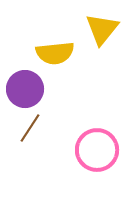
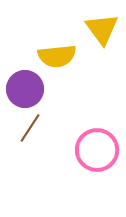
yellow triangle: rotated 15 degrees counterclockwise
yellow semicircle: moved 2 px right, 3 px down
